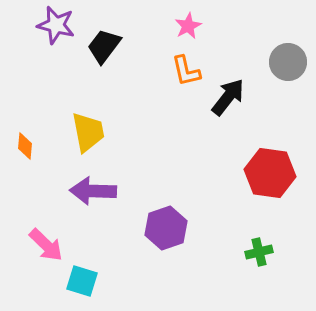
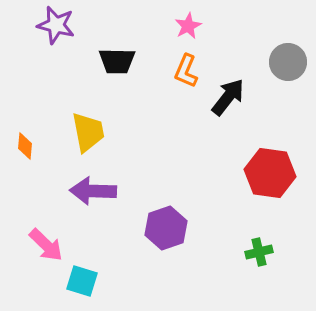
black trapezoid: moved 13 px right, 15 px down; rotated 126 degrees counterclockwise
orange L-shape: rotated 36 degrees clockwise
